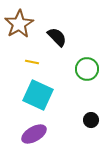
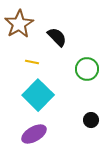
cyan square: rotated 20 degrees clockwise
